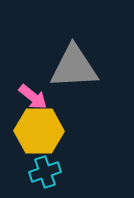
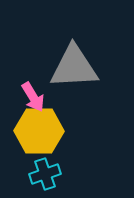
pink arrow: rotated 20 degrees clockwise
cyan cross: moved 2 px down
